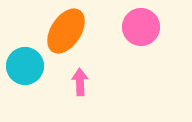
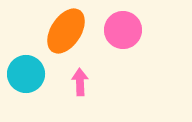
pink circle: moved 18 px left, 3 px down
cyan circle: moved 1 px right, 8 px down
